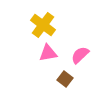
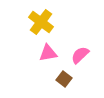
yellow cross: moved 2 px left, 3 px up
brown square: moved 1 px left
